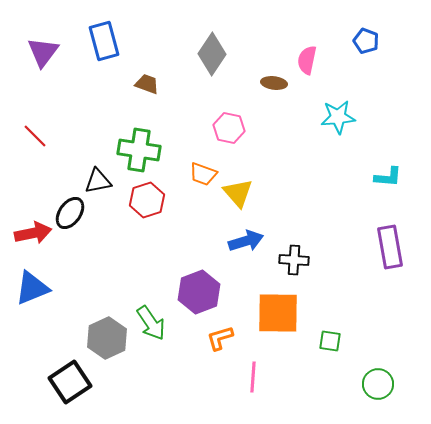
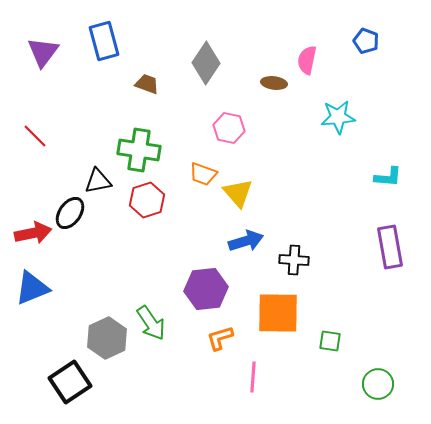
gray diamond: moved 6 px left, 9 px down
purple hexagon: moved 7 px right, 3 px up; rotated 15 degrees clockwise
